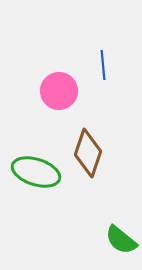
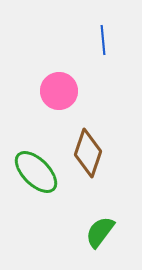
blue line: moved 25 px up
green ellipse: rotated 27 degrees clockwise
green semicircle: moved 21 px left, 8 px up; rotated 88 degrees clockwise
